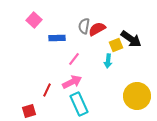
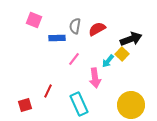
pink square: rotated 21 degrees counterclockwise
gray semicircle: moved 9 px left
black arrow: rotated 55 degrees counterclockwise
yellow square: moved 6 px right, 9 px down; rotated 24 degrees counterclockwise
cyan arrow: rotated 32 degrees clockwise
pink arrow: moved 23 px right, 4 px up; rotated 108 degrees clockwise
red line: moved 1 px right, 1 px down
yellow circle: moved 6 px left, 9 px down
red square: moved 4 px left, 6 px up
